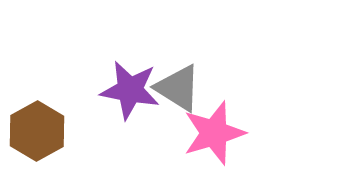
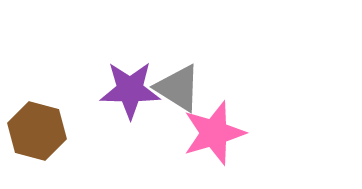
purple star: rotated 10 degrees counterclockwise
brown hexagon: rotated 16 degrees counterclockwise
